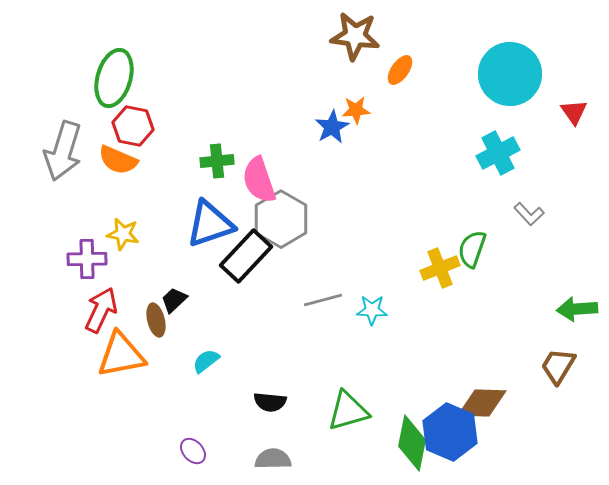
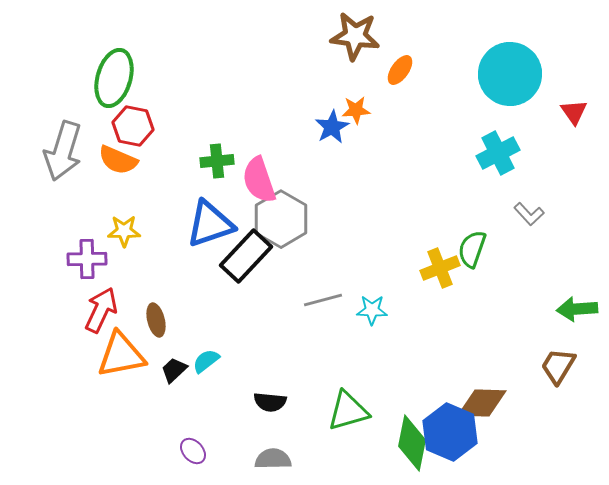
yellow star: moved 1 px right, 3 px up; rotated 12 degrees counterclockwise
black trapezoid: moved 70 px down
